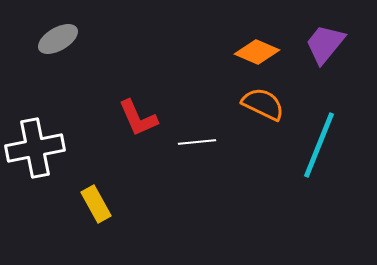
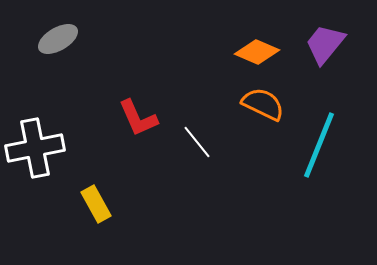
white line: rotated 57 degrees clockwise
